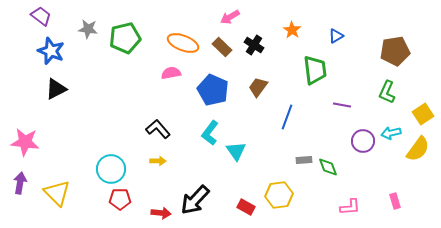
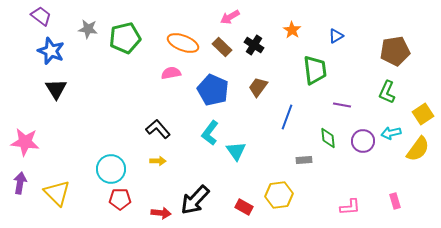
black triangle: rotated 35 degrees counterclockwise
green diamond: moved 29 px up; rotated 15 degrees clockwise
red rectangle: moved 2 px left
